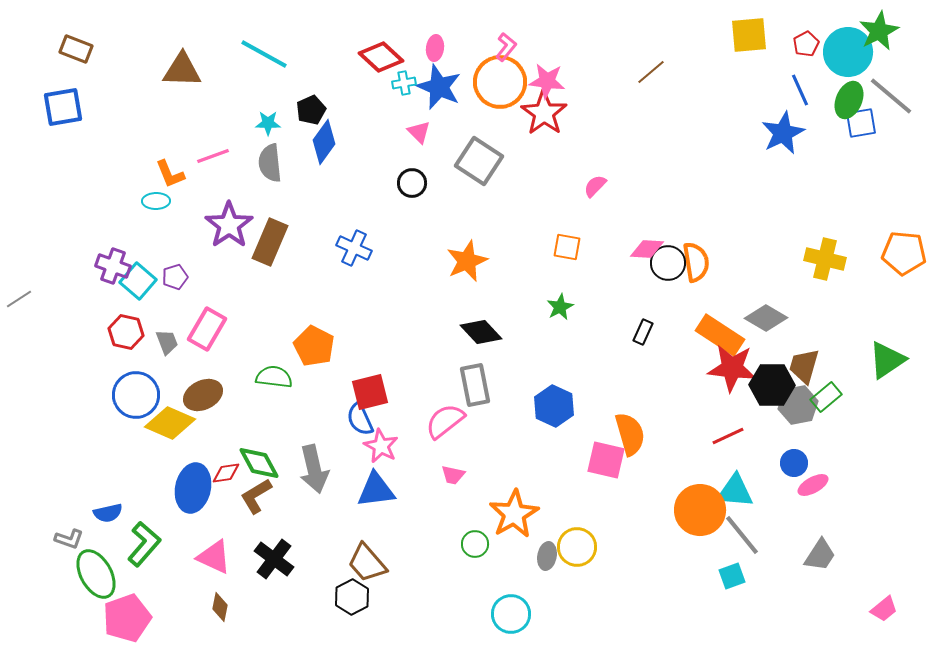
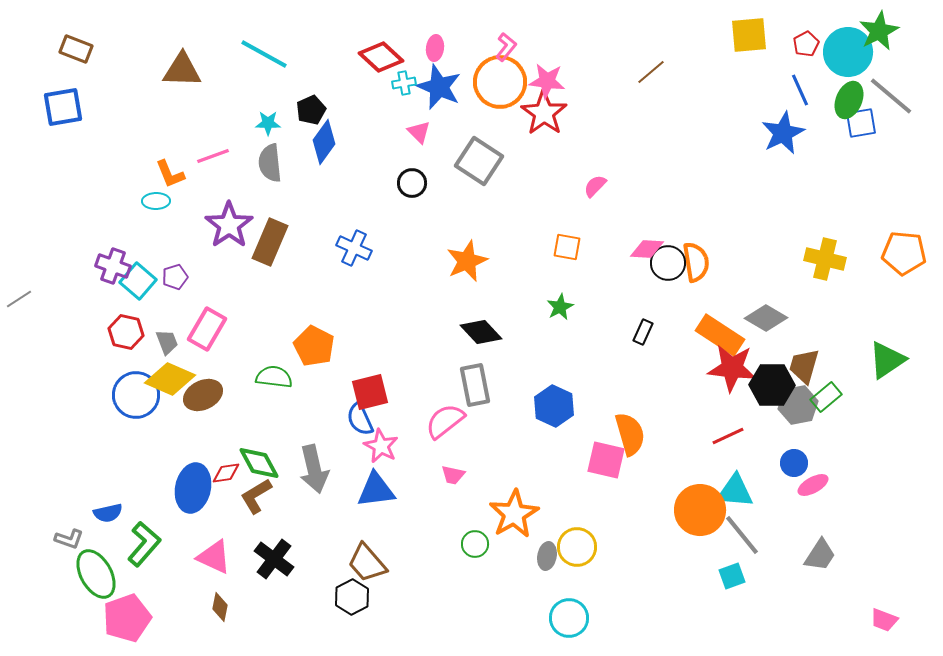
yellow diamond at (170, 423): moved 44 px up
pink trapezoid at (884, 609): moved 11 px down; rotated 60 degrees clockwise
cyan circle at (511, 614): moved 58 px right, 4 px down
